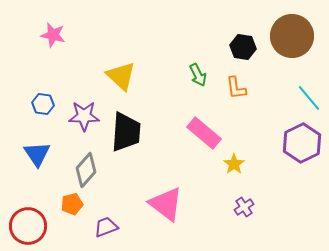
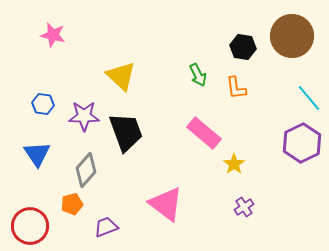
black trapezoid: rotated 24 degrees counterclockwise
red circle: moved 2 px right
